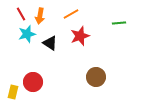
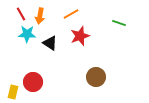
green line: rotated 24 degrees clockwise
cyan star: rotated 18 degrees clockwise
